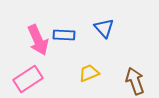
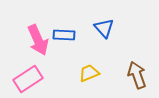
brown arrow: moved 2 px right, 6 px up
